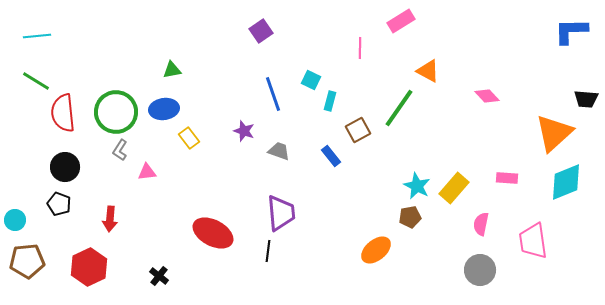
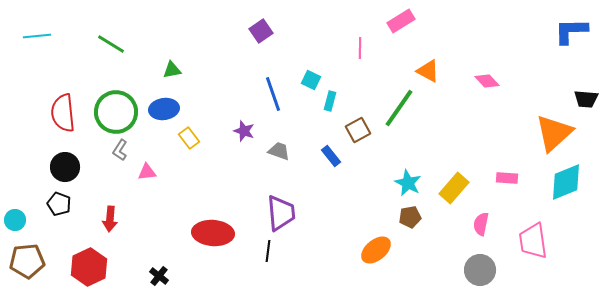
green line at (36, 81): moved 75 px right, 37 px up
pink diamond at (487, 96): moved 15 px up
cyan star at (417, 186): moved 9 px left, 3 px up
red ellipse at (213, 233): rotated 24 degrees counterclockwise
